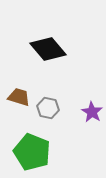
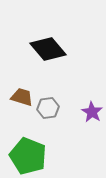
brown trapezoid: moved 3 px right
gray hexagon: rotated 20 degrees counterclockwise
green pentagon: moved 4 px left, 4 px down
